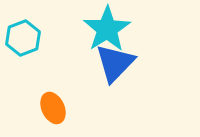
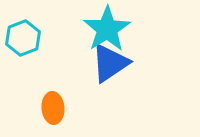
blue triangle: moved 5 px left; rotated 12 degrees clockwise
orange ellipse: rotated 20 degrees clockwise
